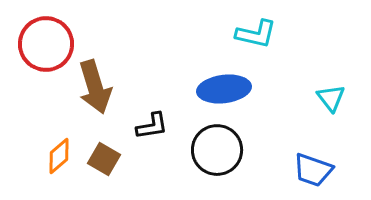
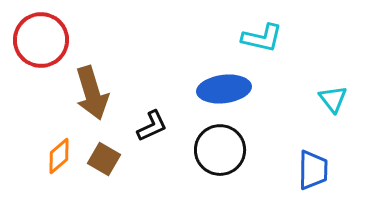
cyan L-shape: moved 6 px right, 4 px down
red circle: moved 5 px left, 4 px up
brown arrow: moved 3 px left, 6 px down
cyan triangle: moved 2 px right, 1 px down
black L-shape: rotated 16 degrees counterclockwise
black circle: moved 3 px right
blue trapezoid: rotated 108 degrees counterclockwise
